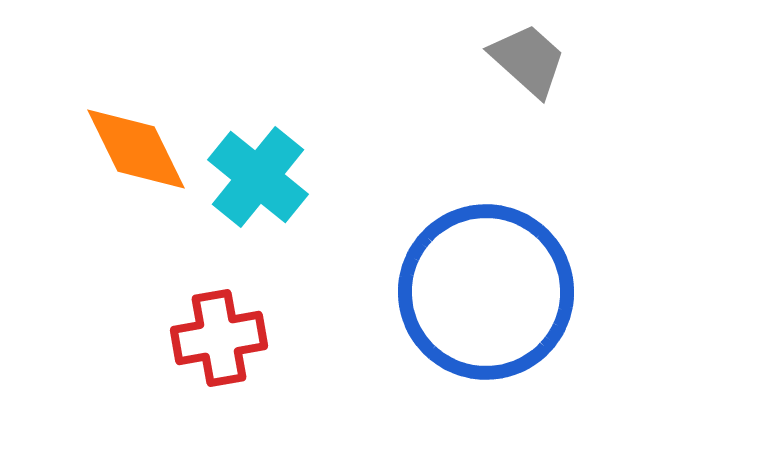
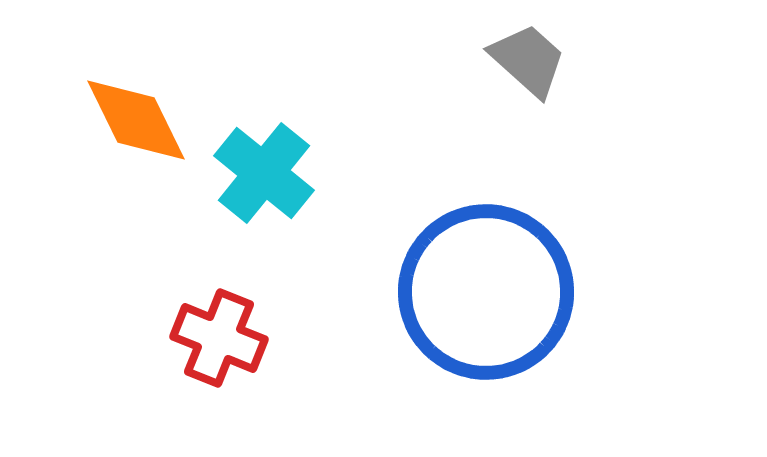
orange diamond: moved 29 px up
cyan cross: moved 6 px right, 4 px up
red cross: rotated 32 degrees clockwise
